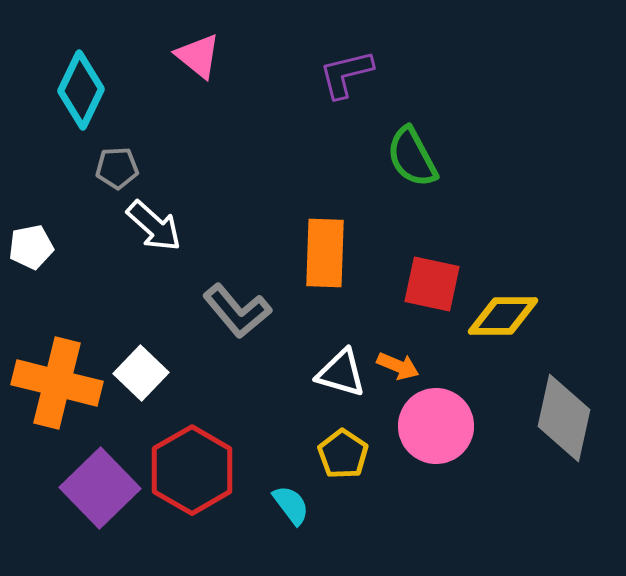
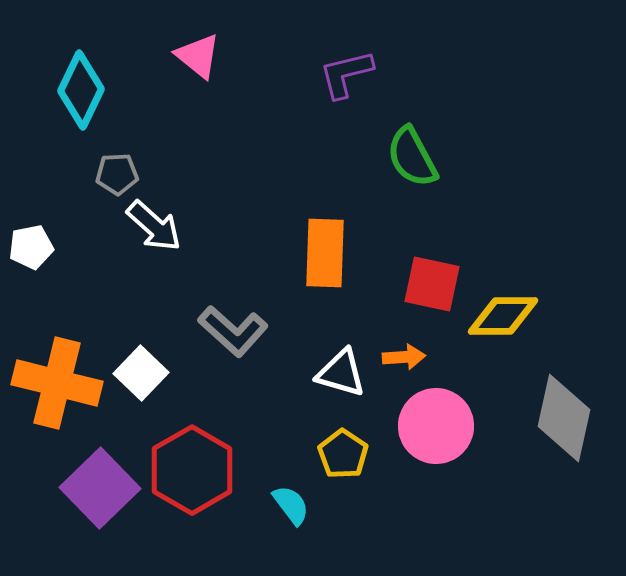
gray pentagon: moved 6 px down
gray L-shape: moved 4 px left, 20 px down; rotated 8 degrees counterclockwise
orange arrow: moved 6 px right, 9 px up; rotated 27 degrees counterclockwise
